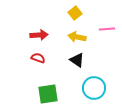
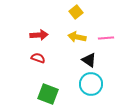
yellow square: moved 1 px right, 1 px up
pink line: moved 1 px left, 9 px down
black triangle: moved 12 px right
cyan circle: moved 3 px left, 4 px up
green square: rotated 30 degrees clockwise
